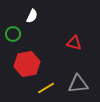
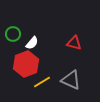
white semicircle: moved 27 px down; rotated 16 degrees clockwise
red hexagon: moved 1 px left; rotated 10 degrees counterclockwise
gray triangle: moved 7 px left, 4 px up; rotated 30 degrees clockwise
yellow line: moved 4 px left, 6 px up
